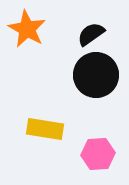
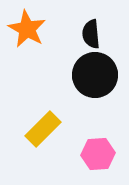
black semicircle: rotated 60 degrees counterclockwise
black circle: moved 1 px left
yellow rectangle: moved 2 px left; rotated 54 degrees counterclockwise
